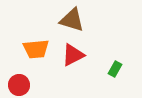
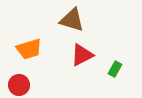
orange trapezoid: moved 7 px left; rotated 12 degrees counterclockwise
red triangle: moved 9 px right
